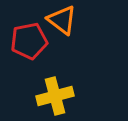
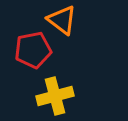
red pentagon: moved 4 px right, 9 px down
